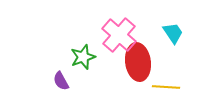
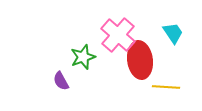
pink cross: moved 1 px left
red ellipse: moved 2 px right, 2 px up
